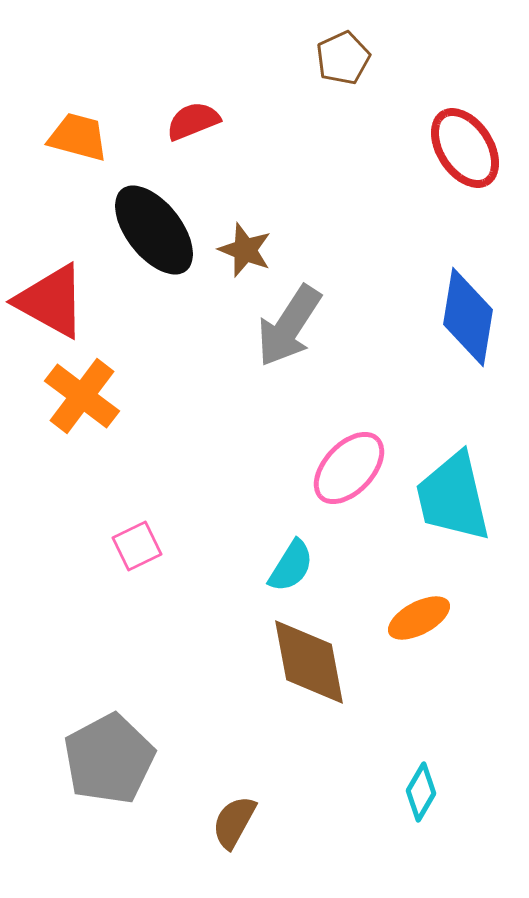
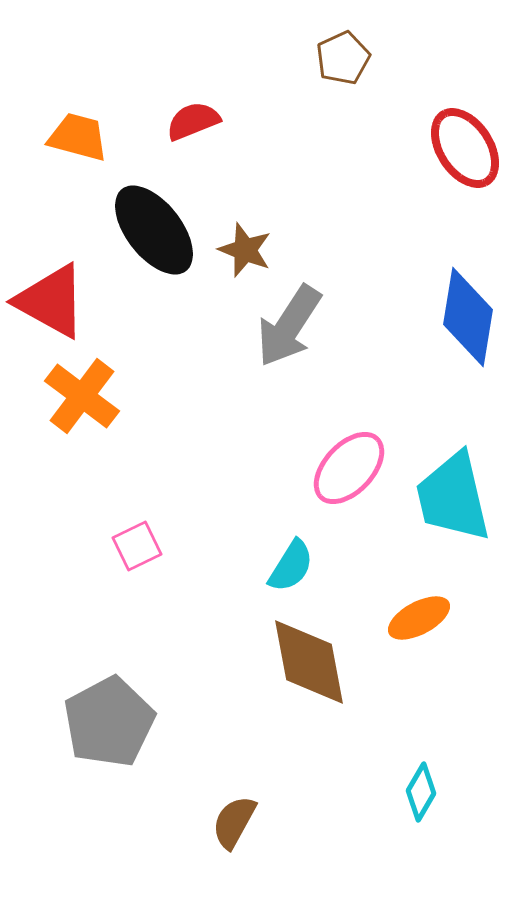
gray pentagon: moved 37 px up
